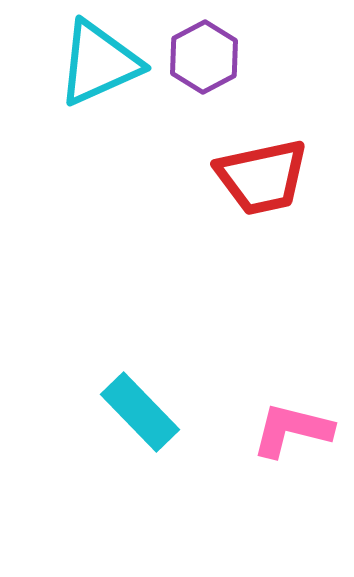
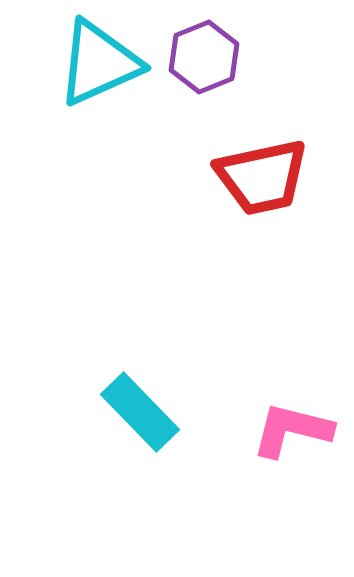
purple hexagon: rotated 6 degrees clockwise
